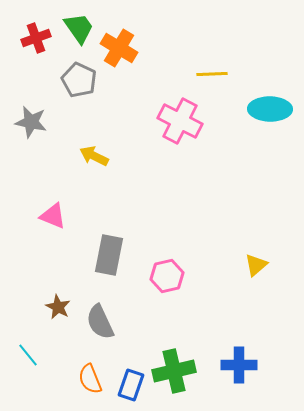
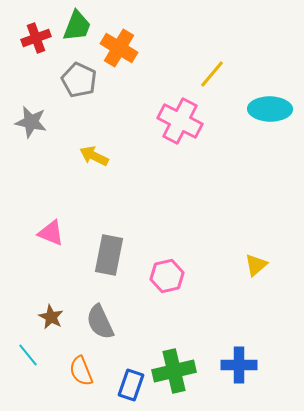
green trapezoid: moved 2 px left, 2 px up; rotated 56 degrees clockwise
yellow line: rotated 48 degrees counterclockwise
pink triangle: moved 2 px left, 17 px down
brown star: moved 7 px left, 10 px down
orange semicircle: moved 9 px left, 8 px up
